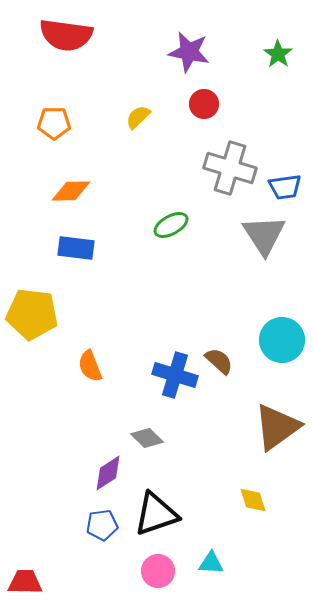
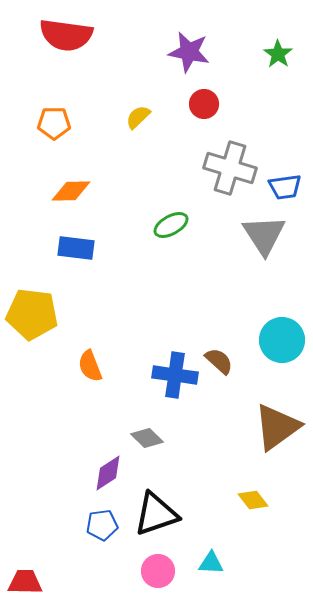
blue cross: rotated 9 degrees counterclockwise
yellow diamond: rotated 20 degrees counterclockwise
